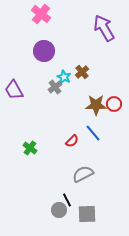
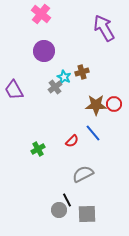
brown cross: rotated 24 degrees clockwise
green cross: moved 8 px right, 1 px down; rotated 24 degrees clockwise
